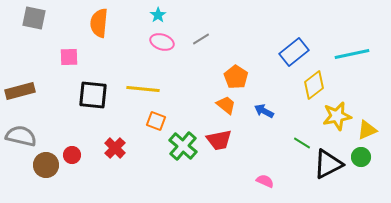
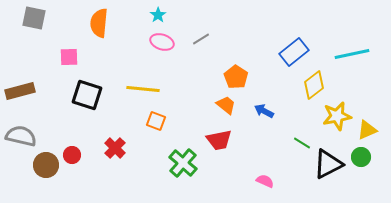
black square: moved 6 px left; rotated 12 degrees clockwise
green cross: moved 17 px down
